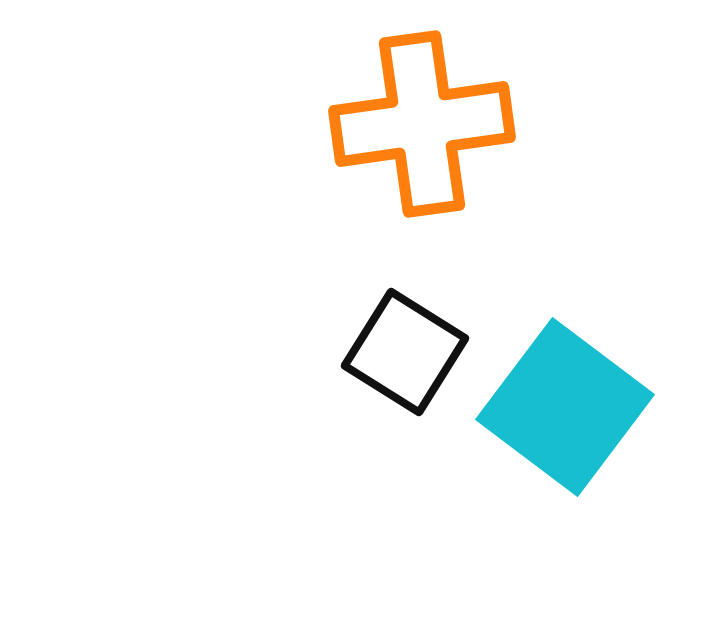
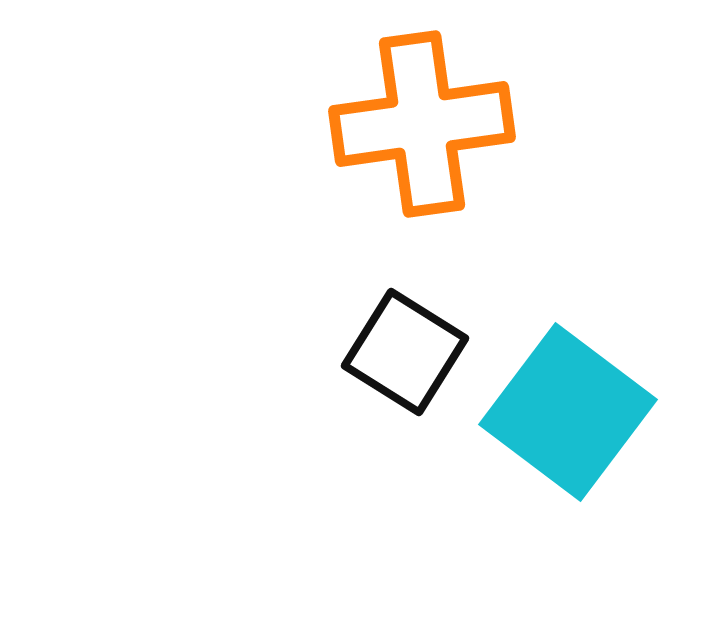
cyan square: moved 3 px right, 5 px down
